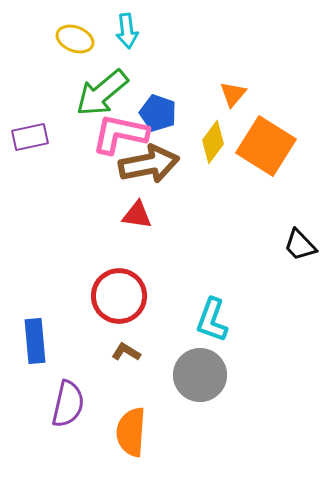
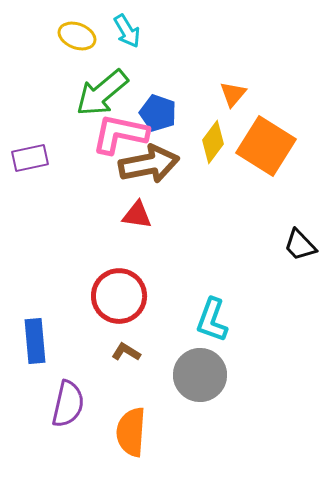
cyan arrow: rotated 24 degrees counterclockwise
yellow ellipse: moved 2 px right, 3 px up
purple rectangle: moved 21 px down
